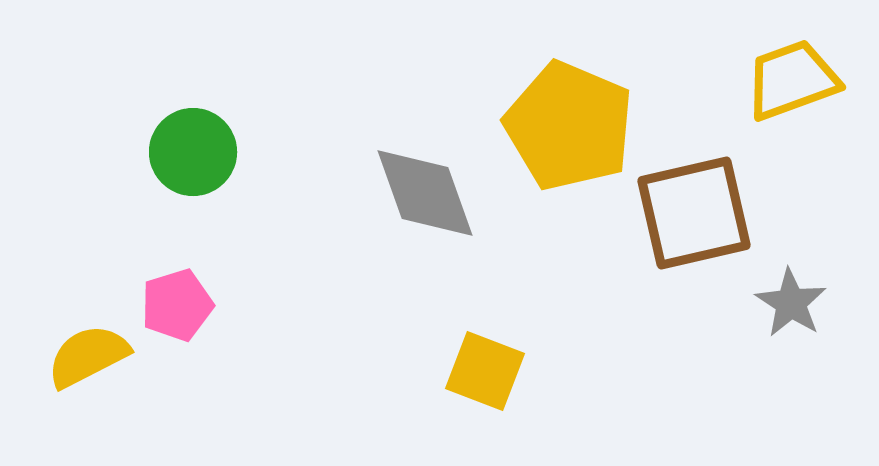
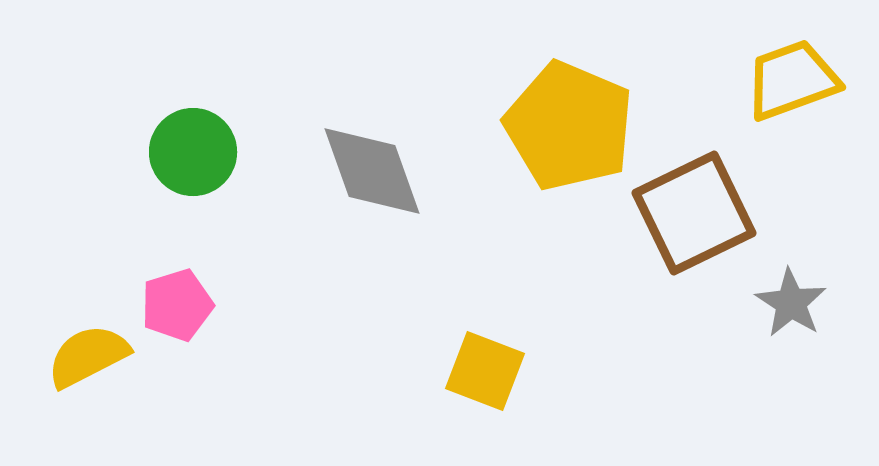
gray diamond: moved 53 px left, 22 px up
brown square: rotated 13 degrees counterclockwise
